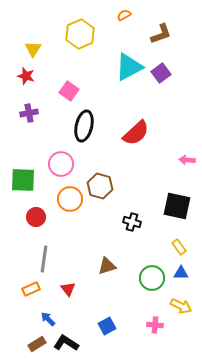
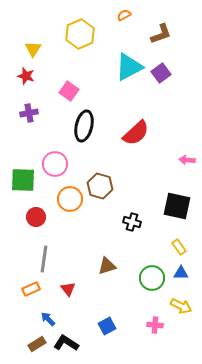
pink circle: moved 6 px left
